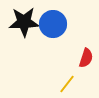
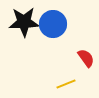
red semicircle: rotated 54 degrees counterclockwise
yellow line: moved 1 px left; rotated 30 degrees clockwise
